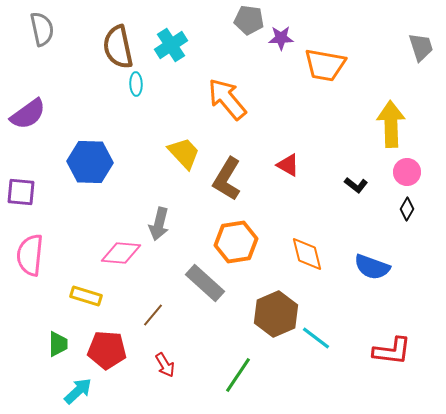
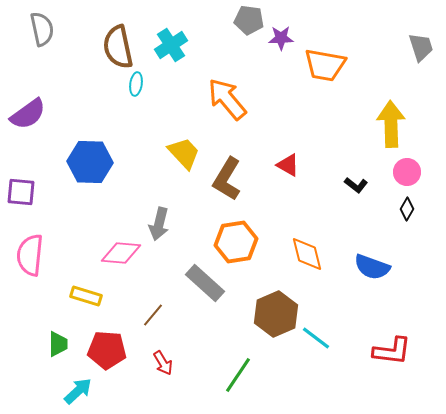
cyan ellipse: rotated 10 degrees clockwise
red arrow: moved 2 px left, 2 px up
